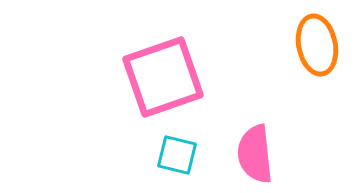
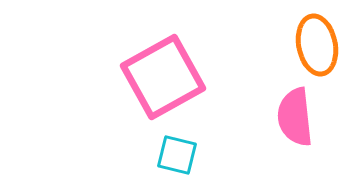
pink square: rotated 10 degrees counterclockwise
pink semicircle: moved 40 px right, 37 px up
